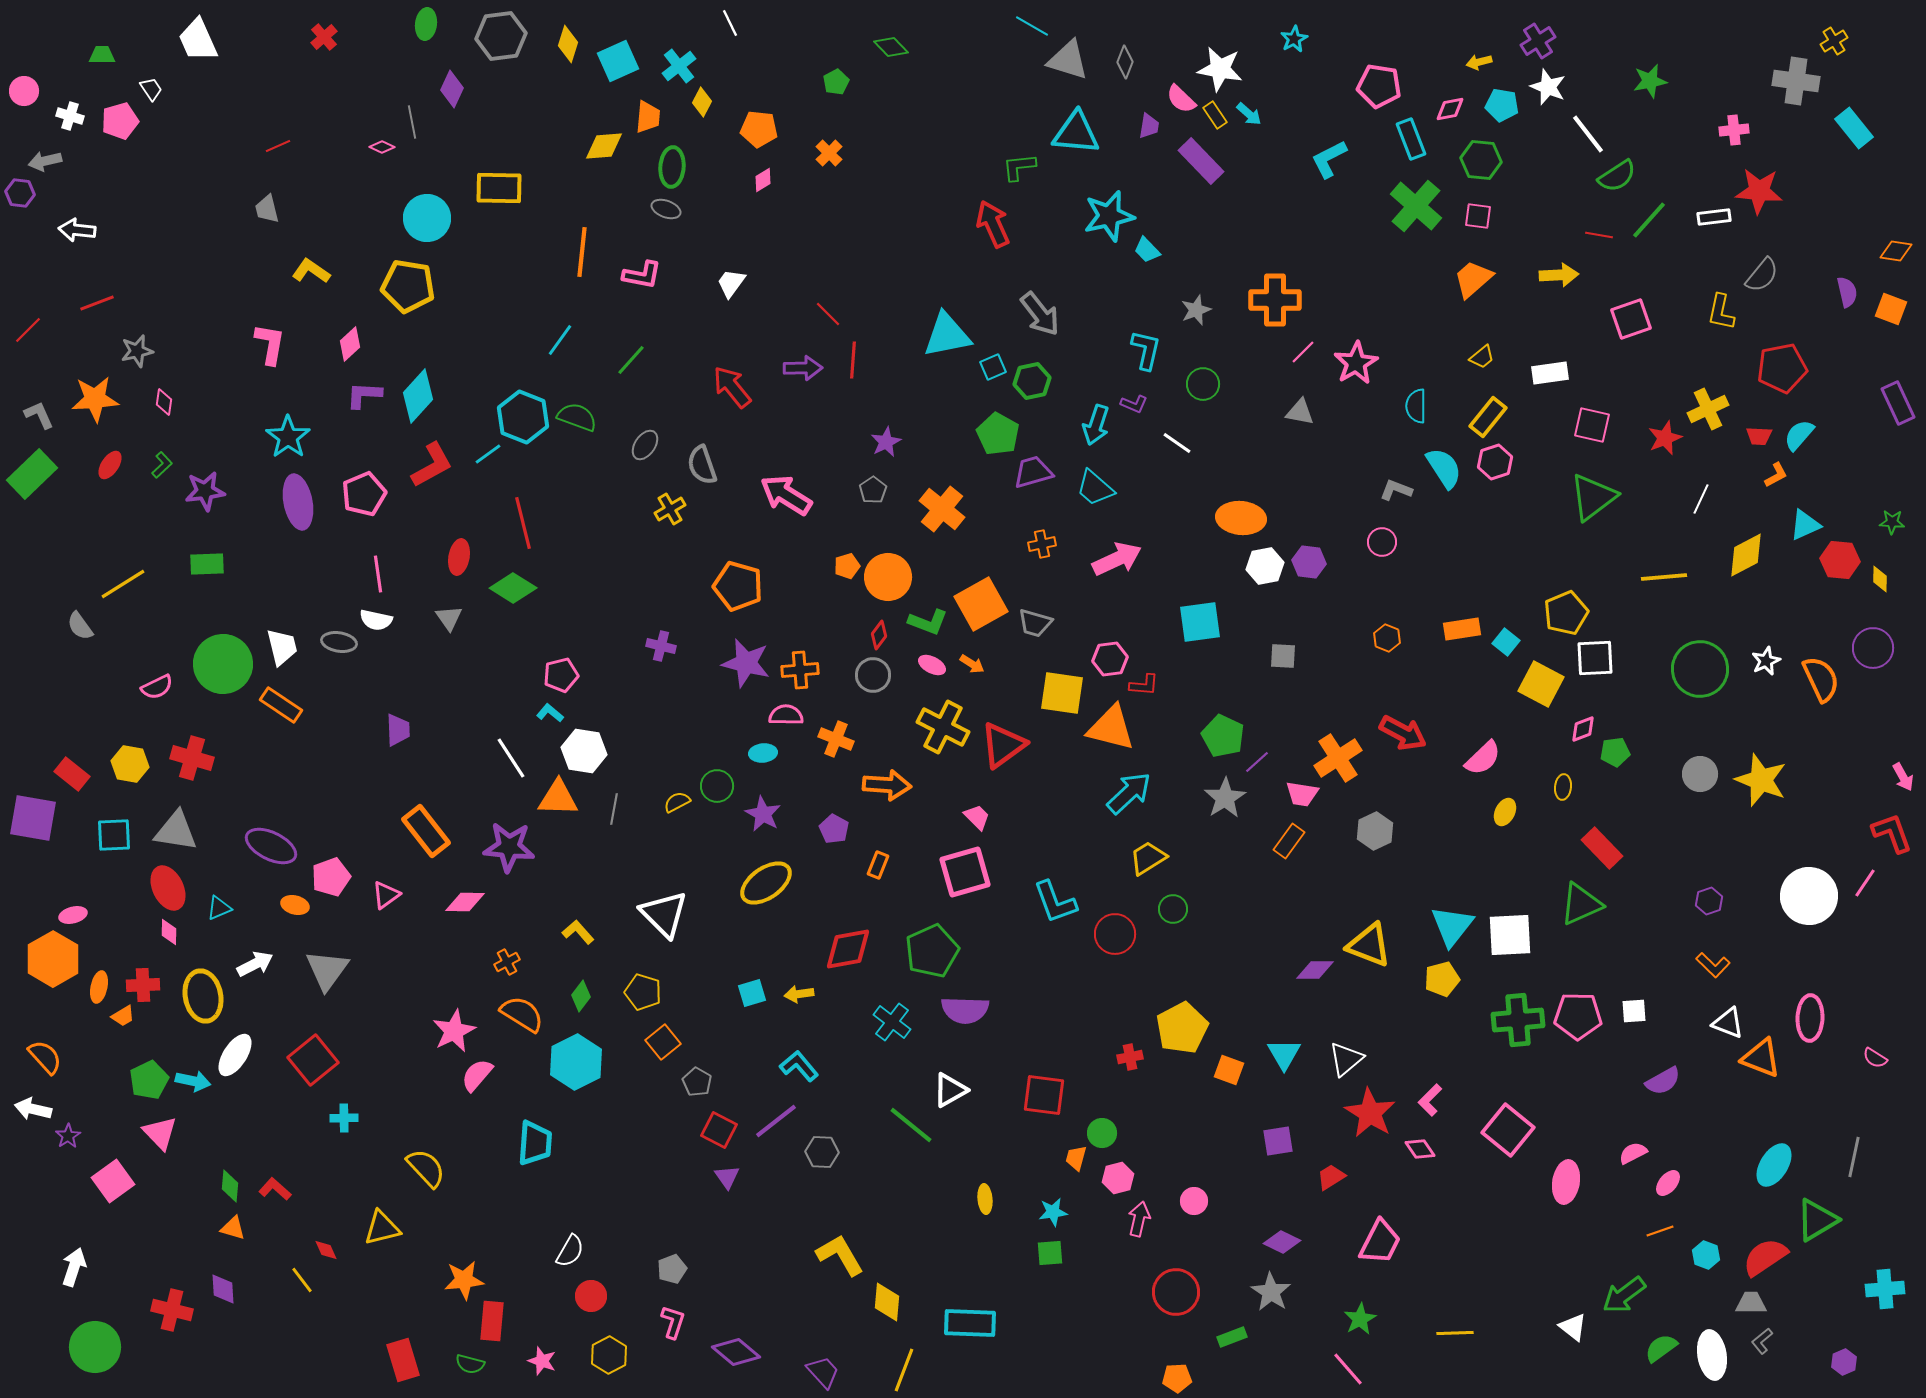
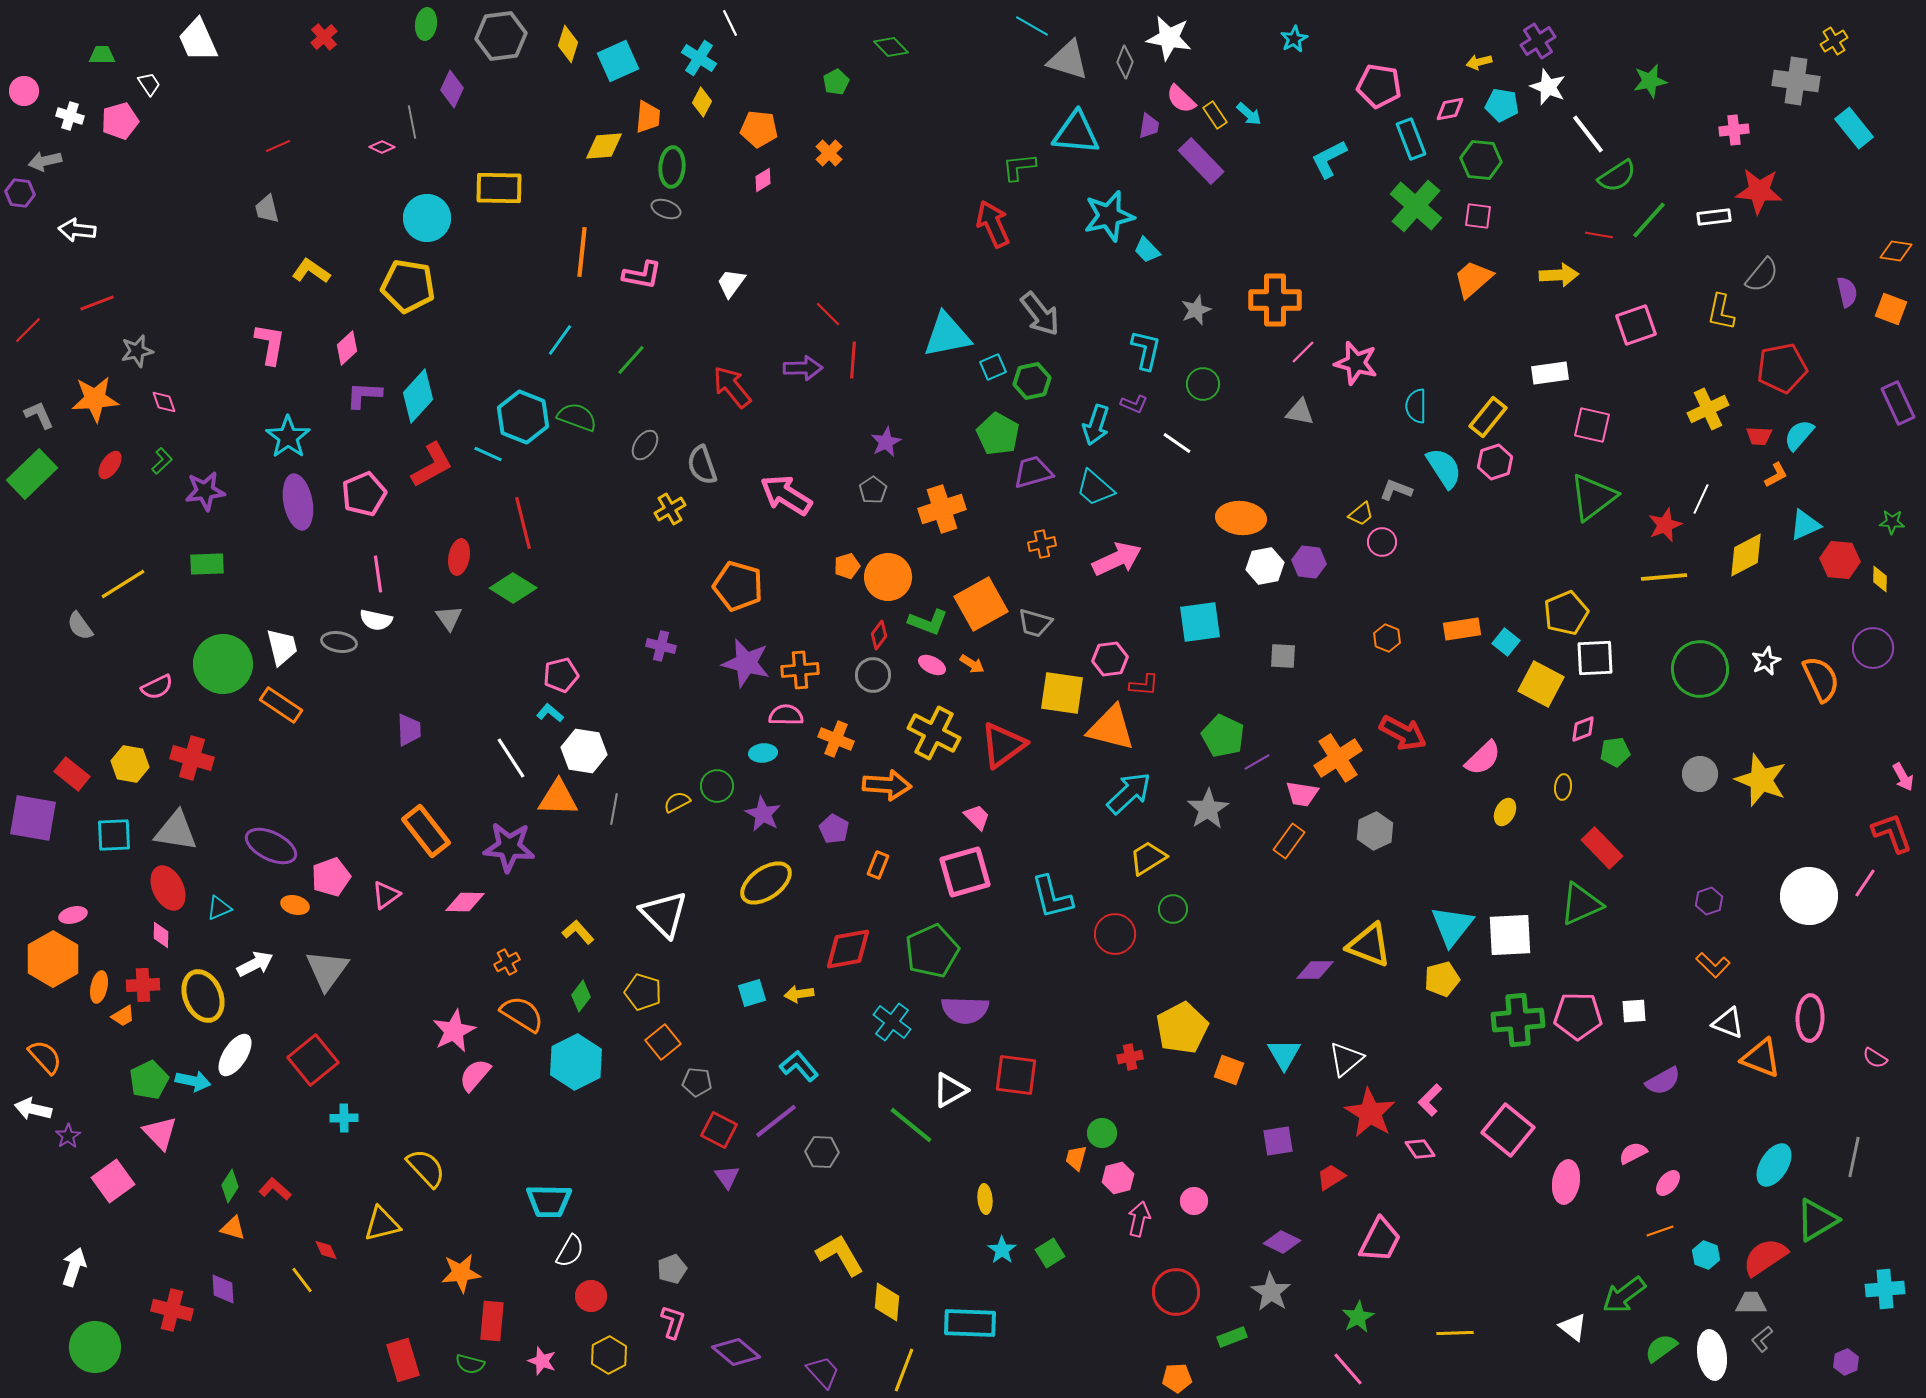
cyan cross at (679, 66): moved 20 px right, 8 px up; rotated 20 degrees counterclockwise
white star at (1220, 69): moved 51 px left, 31 px up
white trapezoid at (151, 89): moved 2 px left, 5 px up
pink square at (1631, 319): moved 5 px right, 6 px down
pink diamond at (350, 344): moved 3 px left, 4 px down
yellow trapezoid at (1482, 357): moved 121 px left, 157 px down
pink star at (1356, 363): rotated 27 degrees counterclockwise
pink diamond at (164, 402): rotated 28 degrees counterclockwise
red star at (1665, 438): moved 87 px down
cyan line at (488, 454): rotated 60 degrees clockwise
green L-shape at (162, 465): moved 4 px up
orange cross at (942, 509): rotated 33 degrees clockwise
yellow cross at (943, 727): moved 9 px left, 6 px down
purple trapezoid at (398, 730): moved 11 px right
purple line at (1257, 762): rotated 12 degrees clockwise
gray star at (1225, 798): moved 17 px left, 11 px down
cyan L-shape at (1055, 902): moved 3 px left, 5 px up; rotated 6 degrees clockwise
pink diamond at (169, 932): moved 8 px left, 3 px down
yellow ellipse at (203, 996): rotated 12 degrees counterclockwise
pink semicircle at (477, 1075): moved 2 px left
gray pentagon at (697, 1082): rotated 24 degrees counterclockwise
red square at (1044, 1095): moved 28 px left, 20 px up
cyan trapezoid at (535, 1143): moved 14 px right, 58 px down; rotated 87 degrees clockwise
green diamond at (230, 1186): rotated 28 degrees clockwise
cyan star at (1053, 1212): moved 51 px left, 38 px down; rotated 28 degrees counterclockwise
yellow triangle at (382, 1228): moved 4 px up
pink trapezoid at (1380, 1242): moved 2 px up
green square at (1050, 1253): rotated 28 degrees counterclockwise
orange star at (464, 1280): moved 3 px left, 7 px up
green star at (1360, 1319): moved 2 px left, 2 px up
gray L-shape at (1762, 1341): moved 2 px up
purple hexagon at (1844, 1362): moved 2 px right
